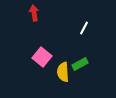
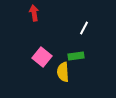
green rectangle: moved 4 px left, 8 px up; rotated 21 degrees clockwise
